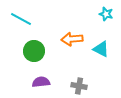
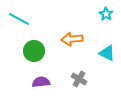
cyan star: rotated 16 degrees clockwise
cyan line: moved 2 px left
cyan triangle: moved 6 px right, 4 px down
gray cross: moved 7 px up; rotated 21 degrees clockwise
